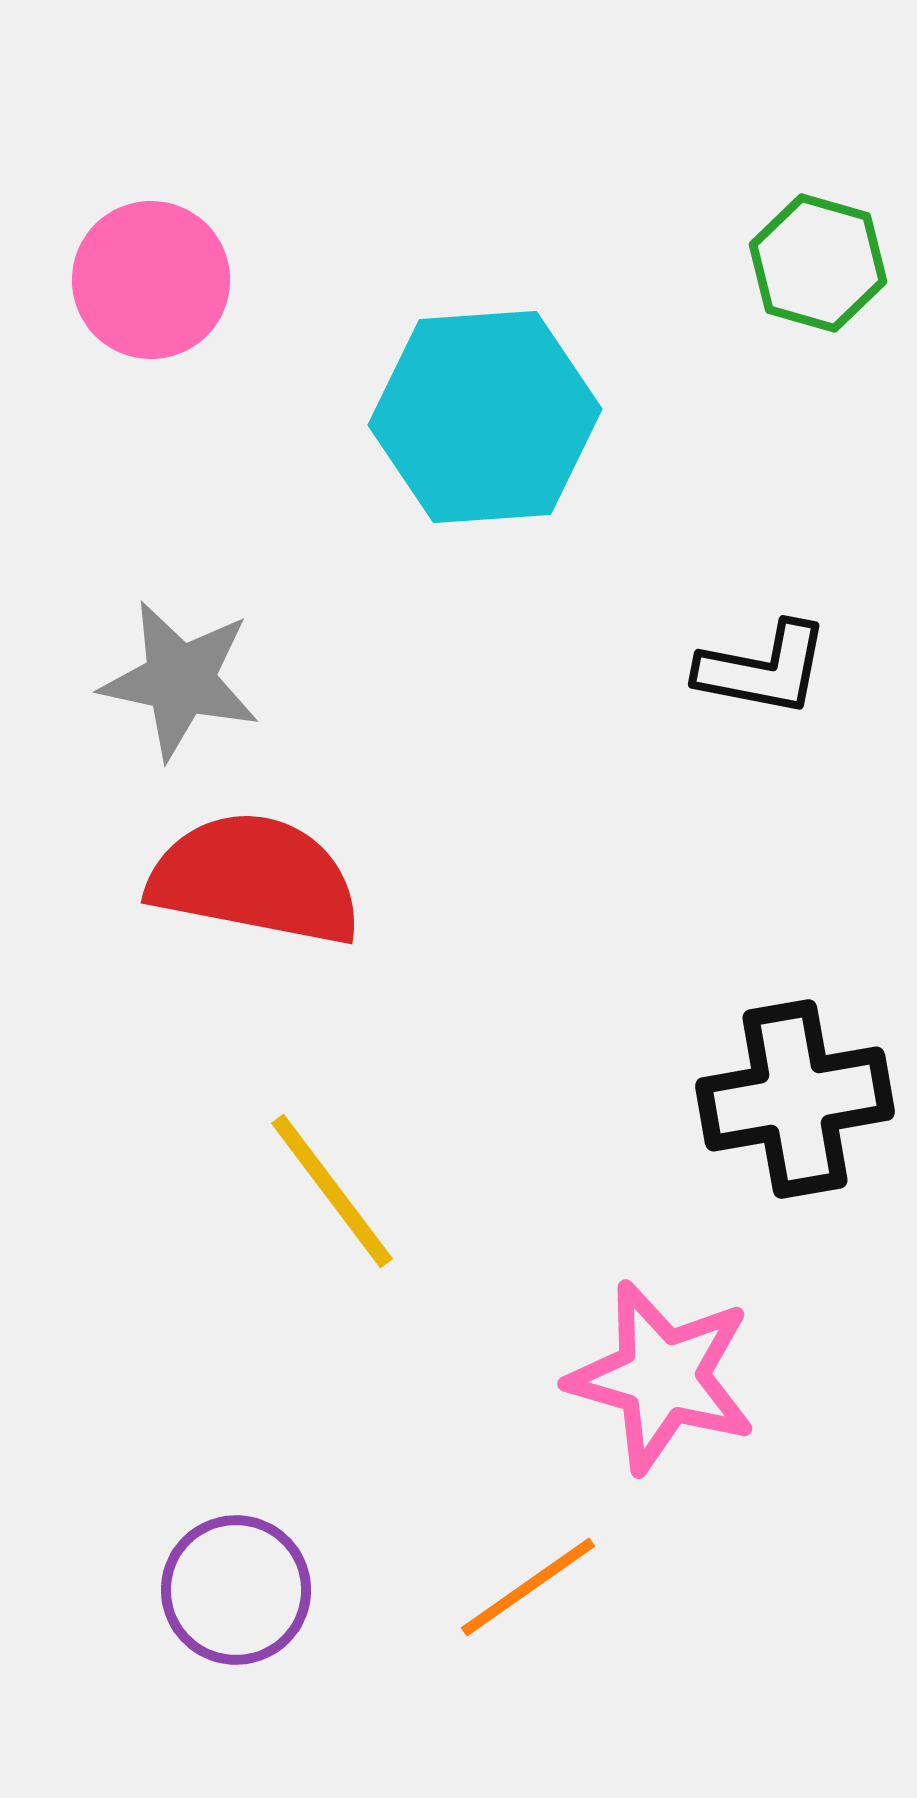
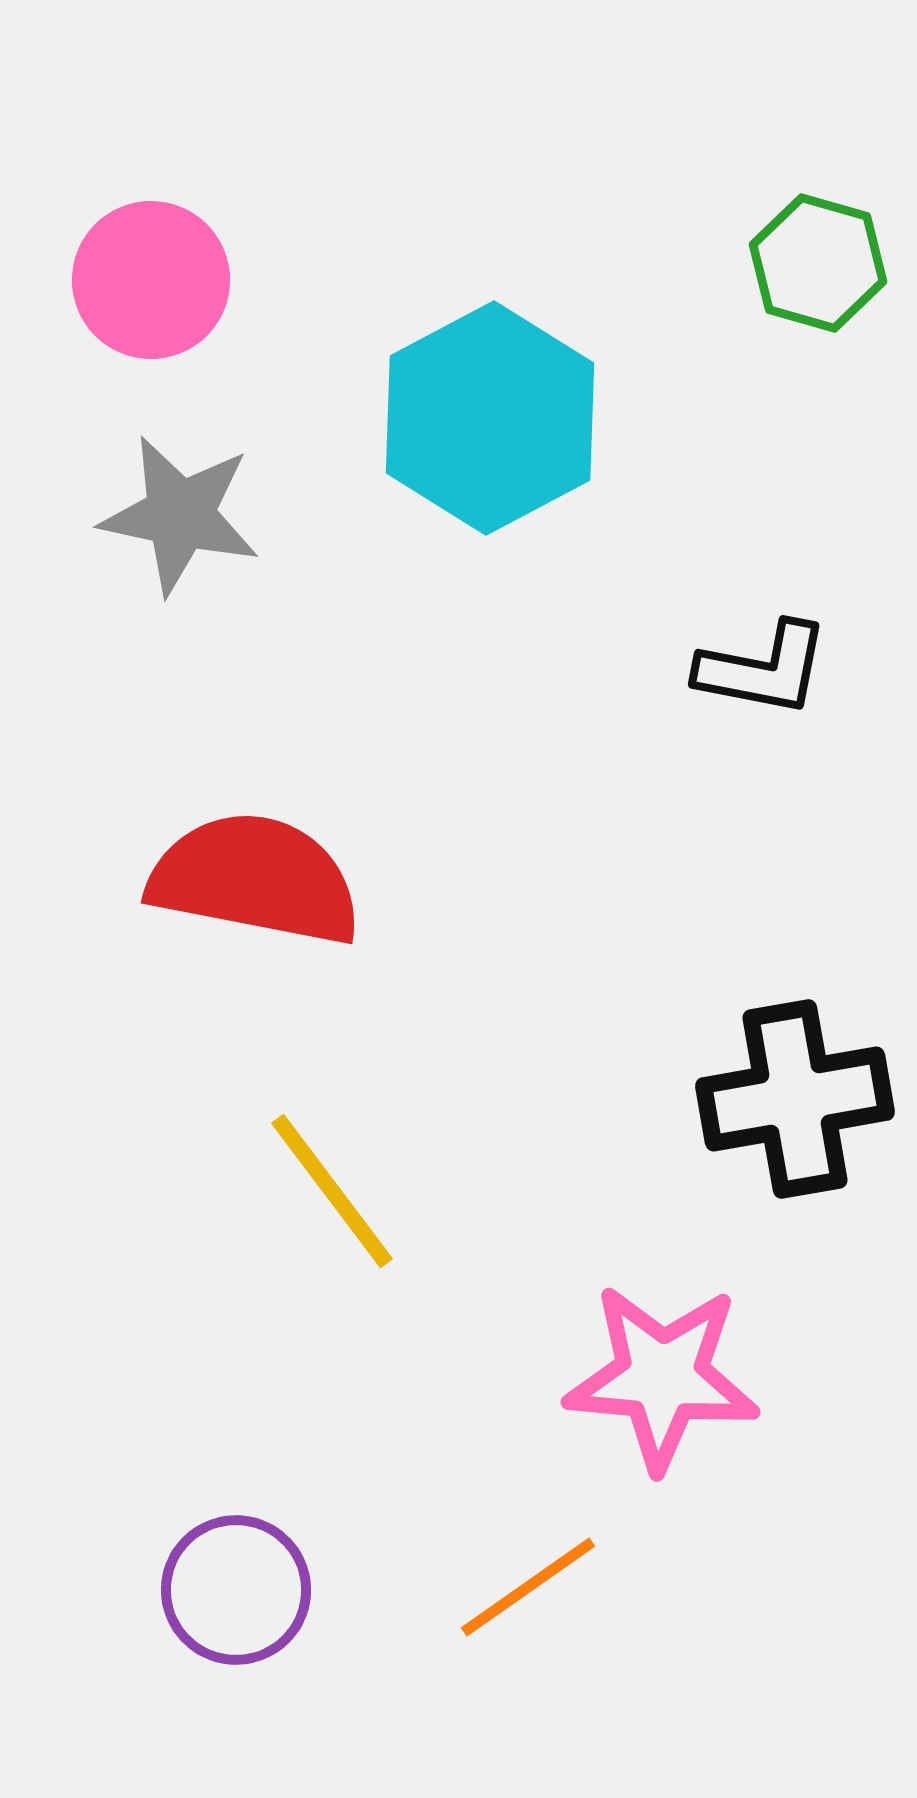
cyan hexagon: moved 5 px right, 1 px down; rotated 24 degrees counterclockwise
gray star: moved 165 px up
pink star: rotated 11 degrees counterclockwise
